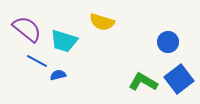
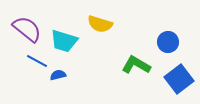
yellow semicircle: moved 2 px left, 2 px down
green L-shape: moved 7 px left, 17 px up
